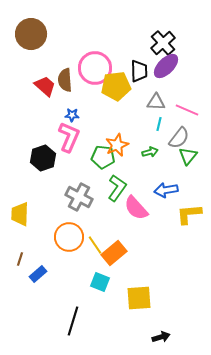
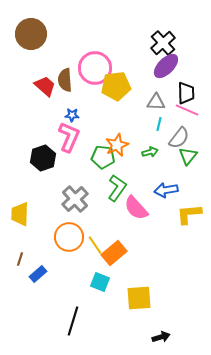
black trapezoid: moved 47 px right, 22 px down
gray cross: moved 4 px left, 2 px down; rotated 20 degrees clockwise
